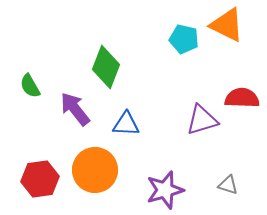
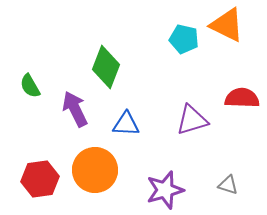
purple arrow: rotated 12 degrees clockwise
purple triangle: moved 10 px left
